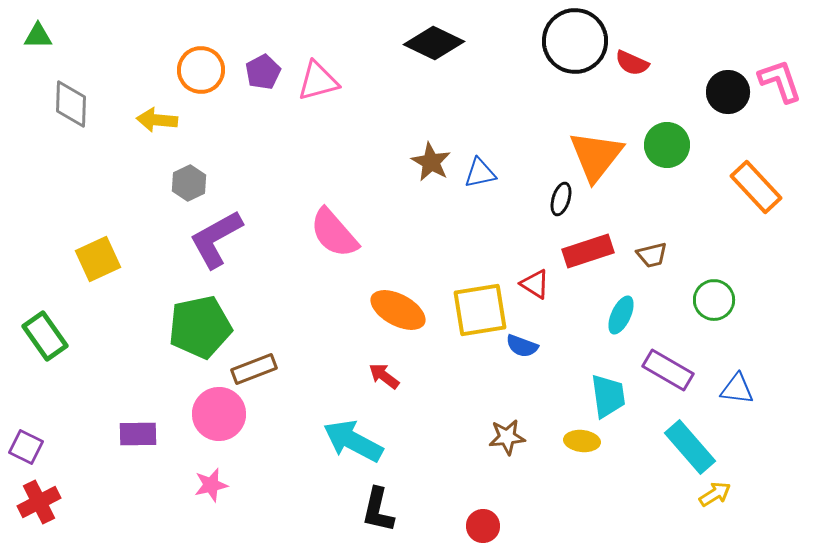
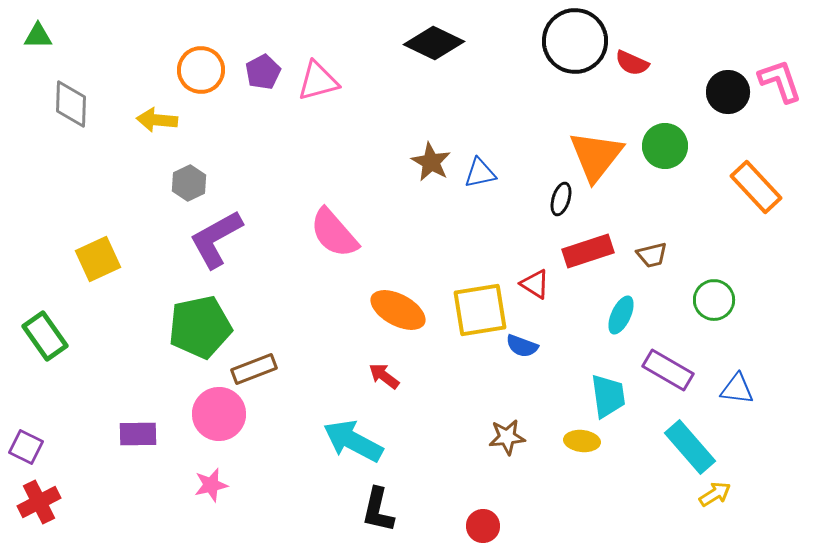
green circle at (667, 145): moved 2 px left, 1 px down
